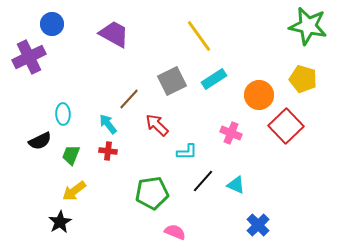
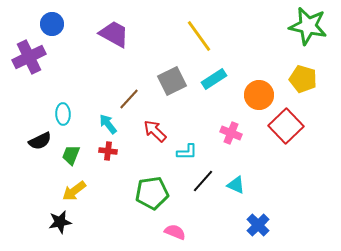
red arrow: moved 2 px left, 6 px down
black star: rotated 20 degrees clockwise
